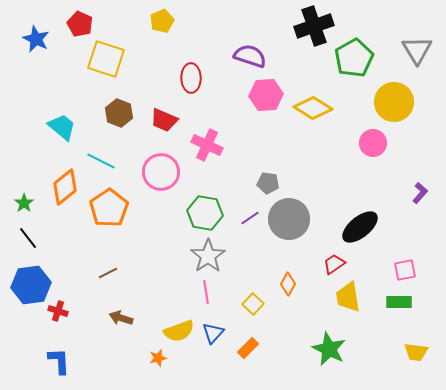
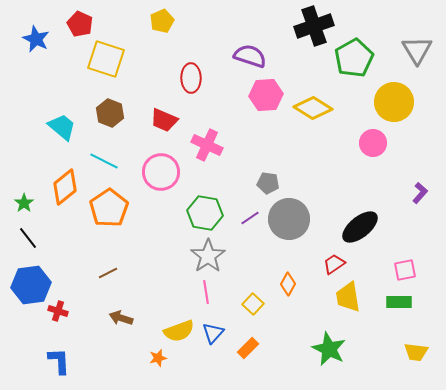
brown hexagon at (119, 113): moved 9 px left
cyan line at (101, 161): moved 3 px right
